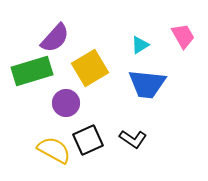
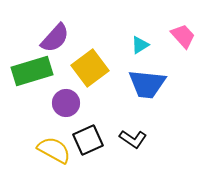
pink trapezoid: rotated 12 degrees counterclockwise
yellow square: rotated 6 degrees counterclockwise
